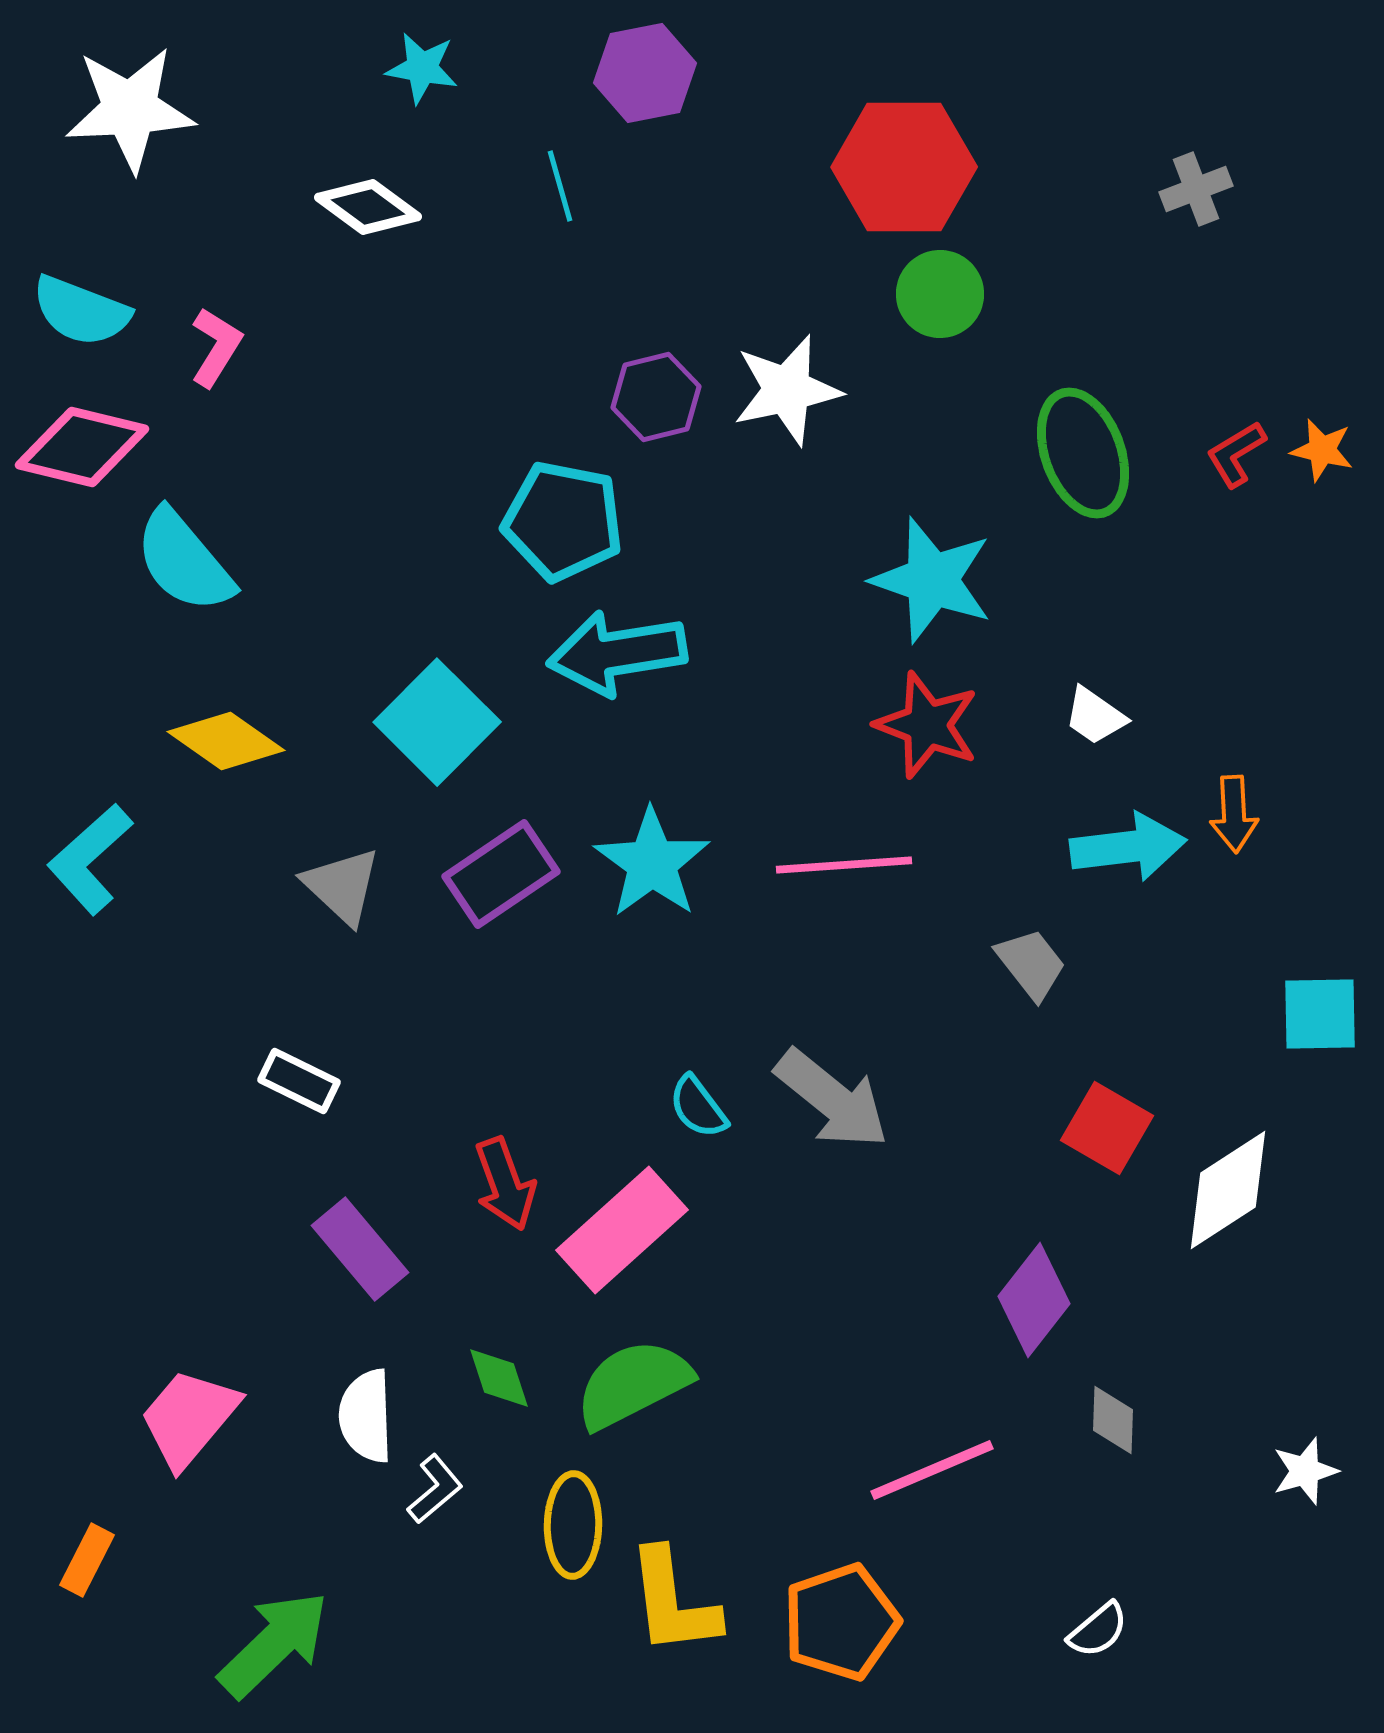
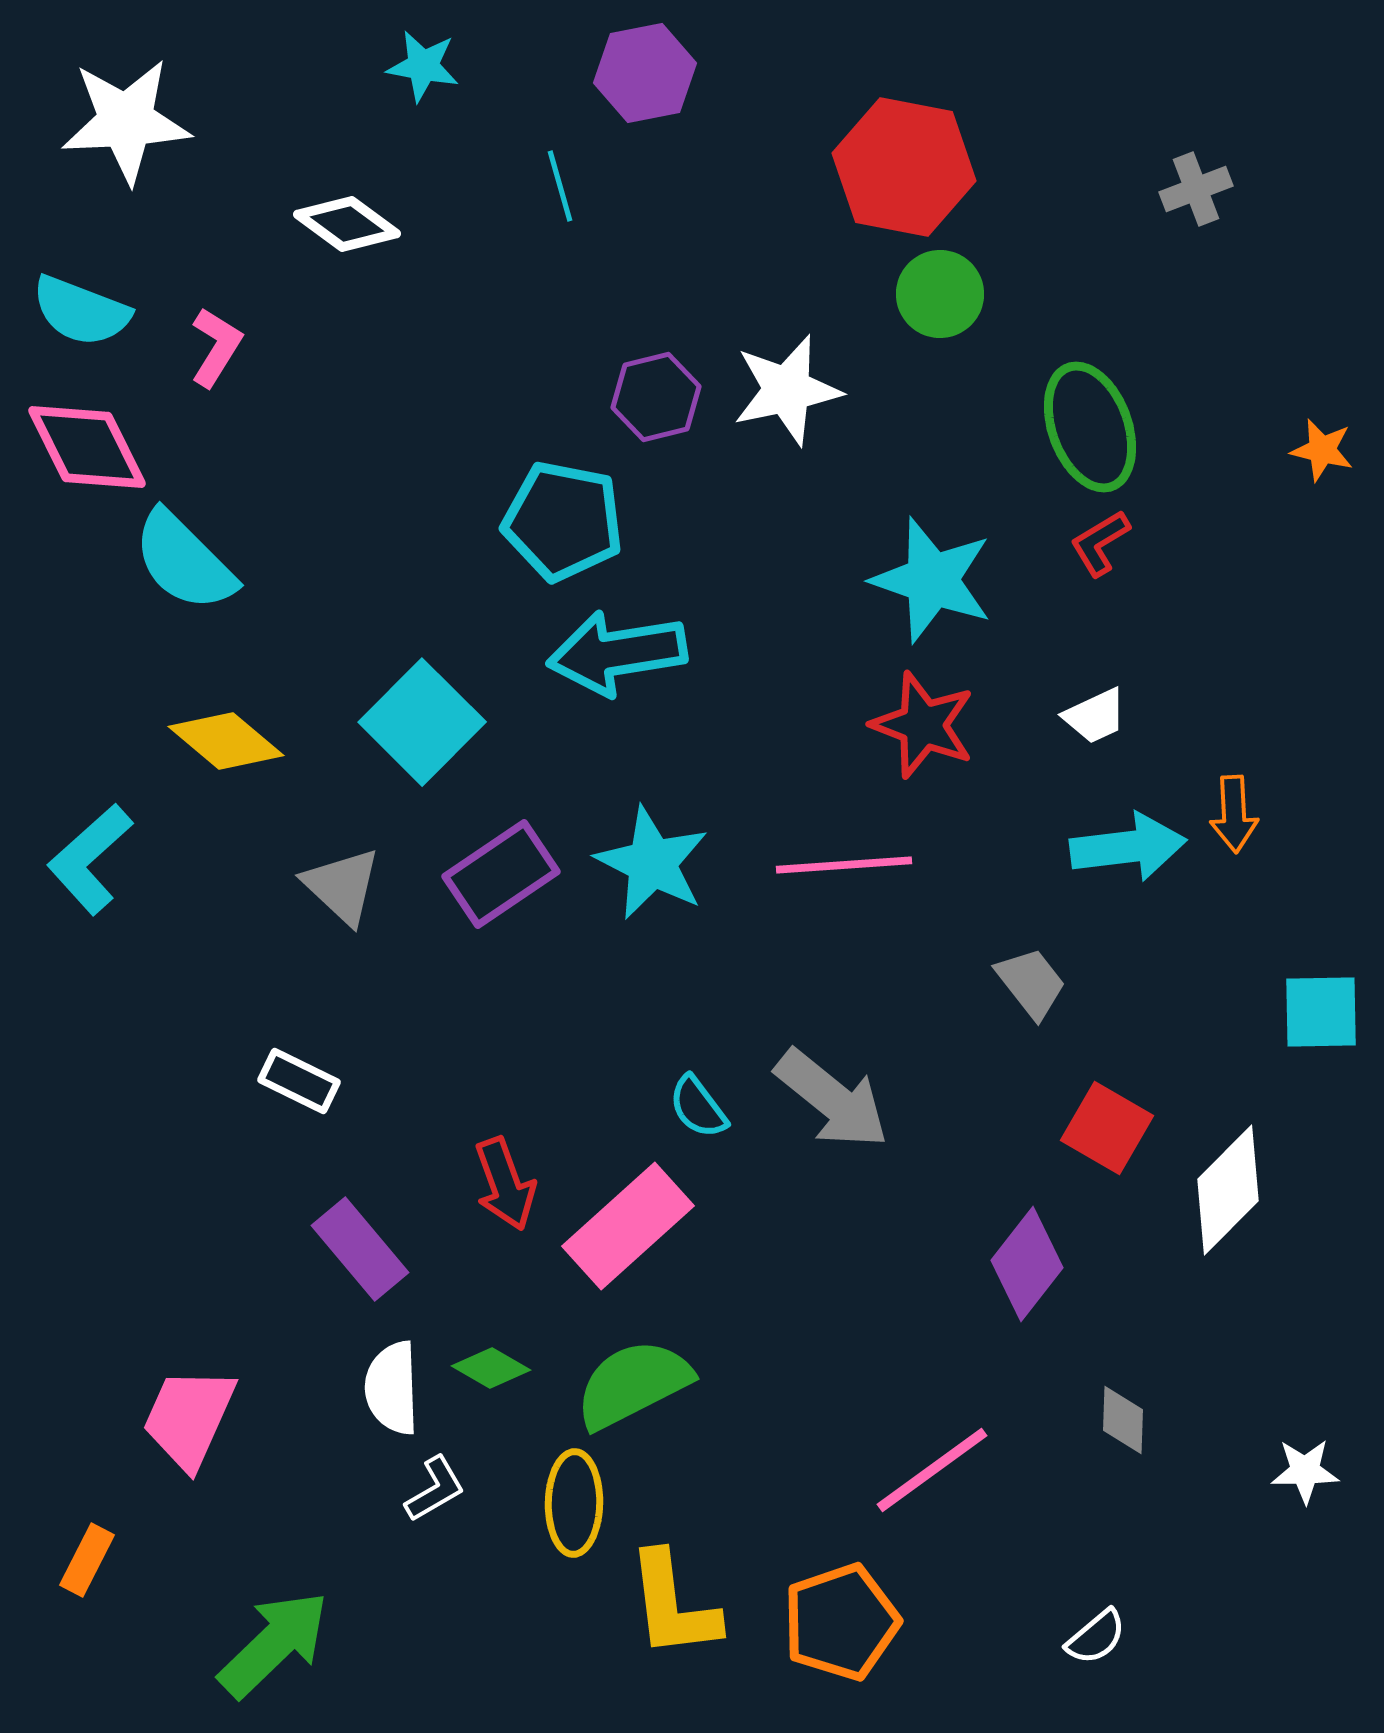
cyan star at (422, 68): moved 1 px right, 2 px up
white star at (130, 109): moved 4 px left, 12 px down
red hexagon at (904, 167): rotated 11 degrees clockwise
white diamond at (368, 207): moved 21 px left, 17 px down
pink diamond at (82, 447): moved 5 px right; rotated 50 degrees clockwise
green ellipse at (1083, 453): moved 7 px right, 26 px up
red L-shape at (1236, 454): moved 136 px left, 89 px down
cyan semicircle at (184, 561): rotated 5 degrees counterclockwise
white trapezoid at (1095, 716): rotated 60 degrees counterclockwise
cyan square at (437, 722): moved 15 px left
red star at (927, 725): moved 4 px left
yellow diamond at (226, 741): rotated 5 degrees clockwise
cyan star at (652, 863): rotated 9 degrees counterclockwise
gray trapezoid at (1031, 964): moved 19 px down
cyan square at (1320, 1014): moved 1 px right, 2 px up
white diamond at (1228, 1190): rotated 12 degrees counterclockwise
pink rectangle at (622, 1230): moved 6 px right, 4 px up
purple diamond at (1034, 1300): moved 7 px left, 36 px up
green diamond at (499, 1378): moved 8 px left, 10 px up; rotated 42 degrees counterclockwise
white semicircle at (366, 1416): moved 26 px right, 28 px up
pink trapezoid at (189, 1418): rotated 16 degrees counterclockwise
gray diamond at (1113, 1420): moved 10 px right
pink line at (932, 1470): rotated 13 degrees counterclockwise
white star at (1305, 1471): rotated 16 degrees clockwise
white L-shape at (435, 1489): rotated 10 degrees clockwise
yellow ellipse at (573, 1525): moved 1 px right, 22 px up
yellow L-shape at (673, 1602): moved 3 px down
white semicircle at (1098, 1630): moved 2 px left, 7 px down
